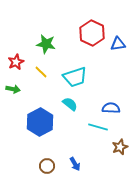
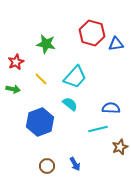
red hexagon: rotated 10 degrees counterclockwise
blue triangle: moved 2 px left
yellow line: moved 7 px down
cyan trapezoid: rotated 30 degrees counterclockwise
blue hexagon: rotated 8 degrees clockwise
cyan line: moved 2 px down; rotated 30 degrees counterclockwise
